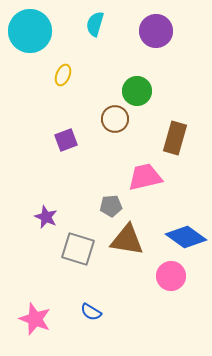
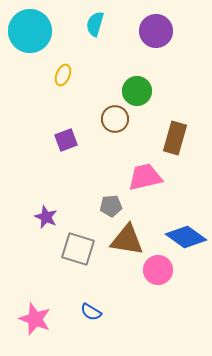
pink circle: moved 13 px left, 6 px up
